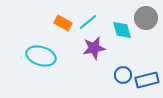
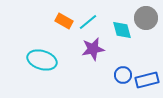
orange rectangle: moved 1 px right, 2 px up
purple star: moved 1 px left, 1 px down
cyan ellipse: moved 1 px right, 4 px down
